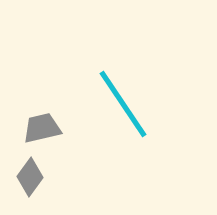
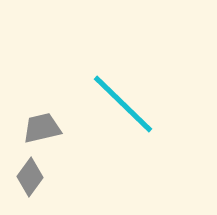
cyan line: rotated 12 degrees counterclockwise
